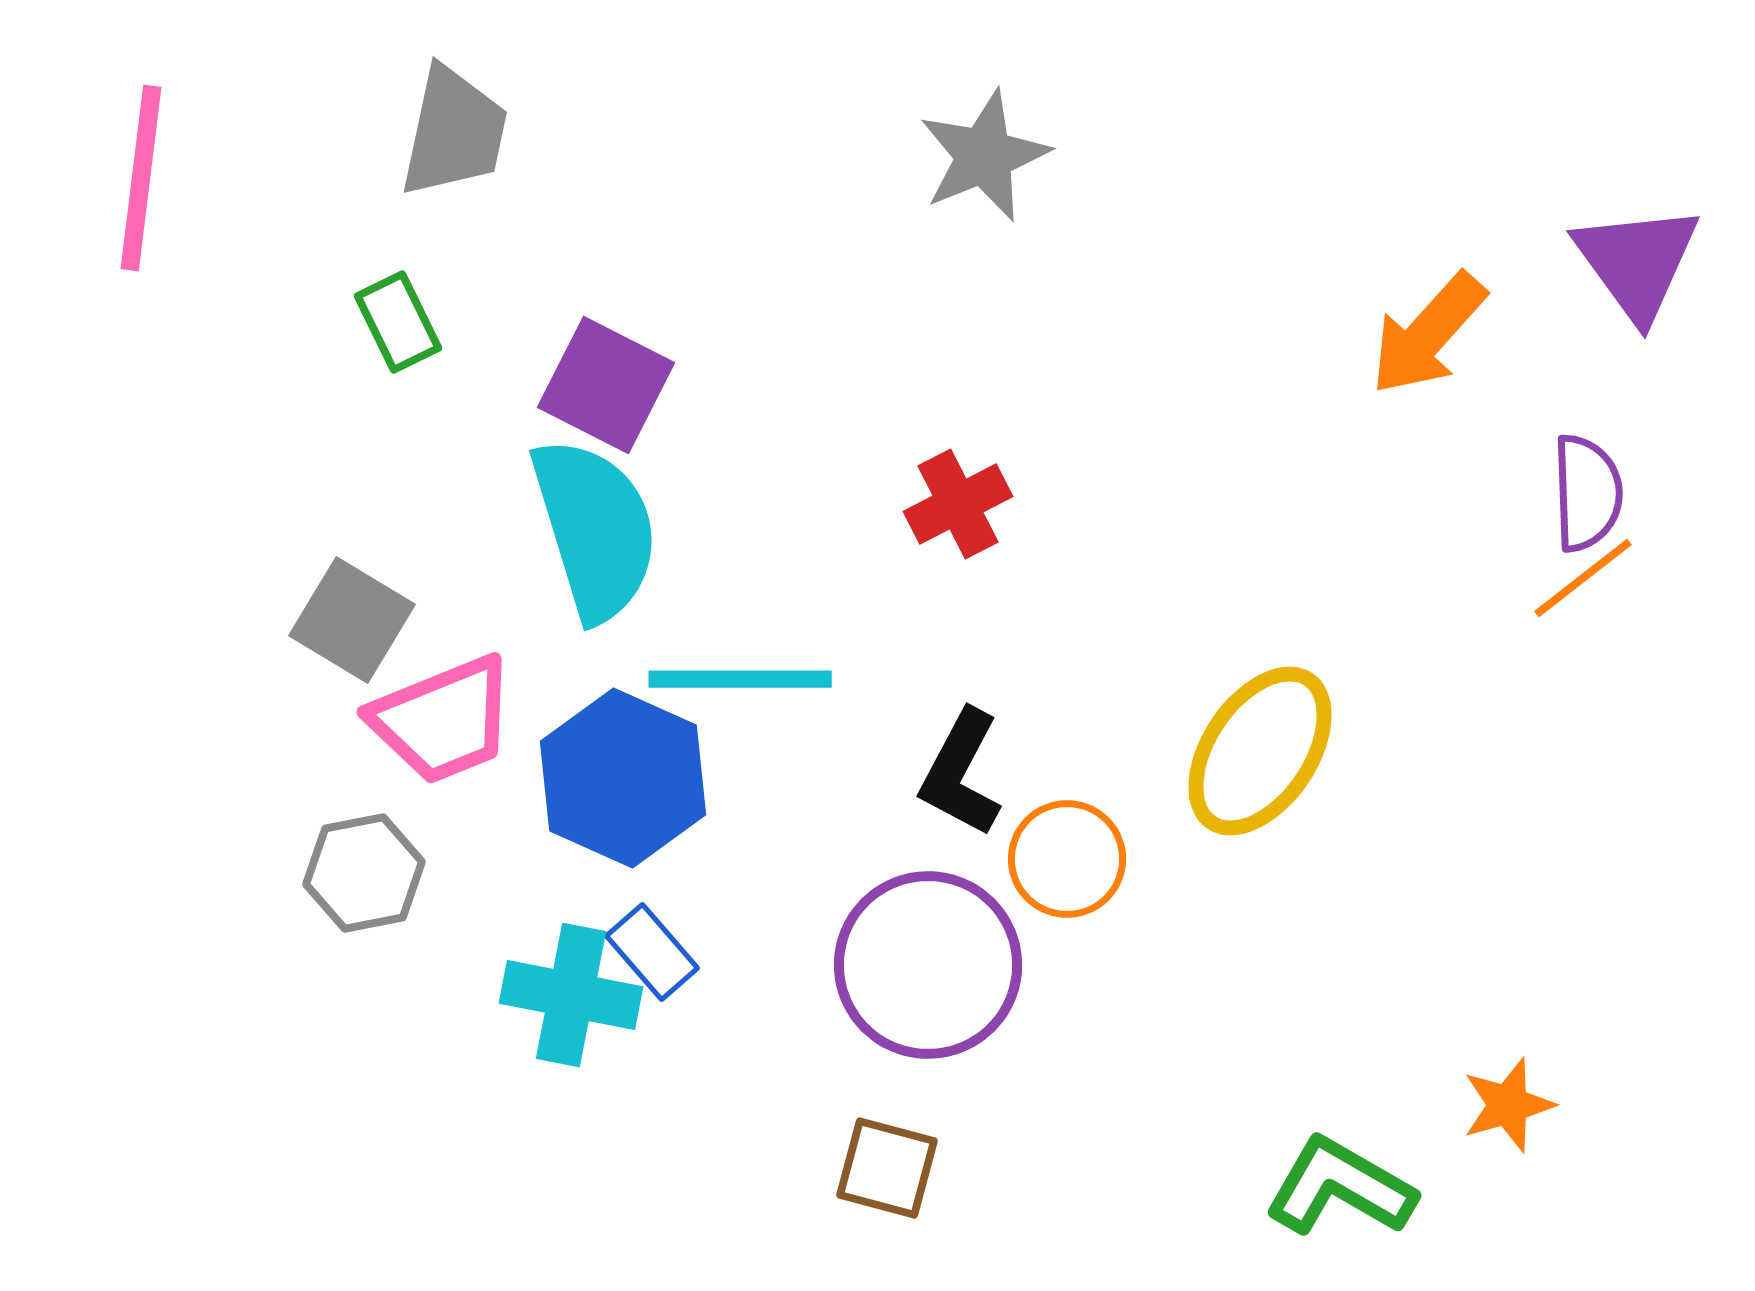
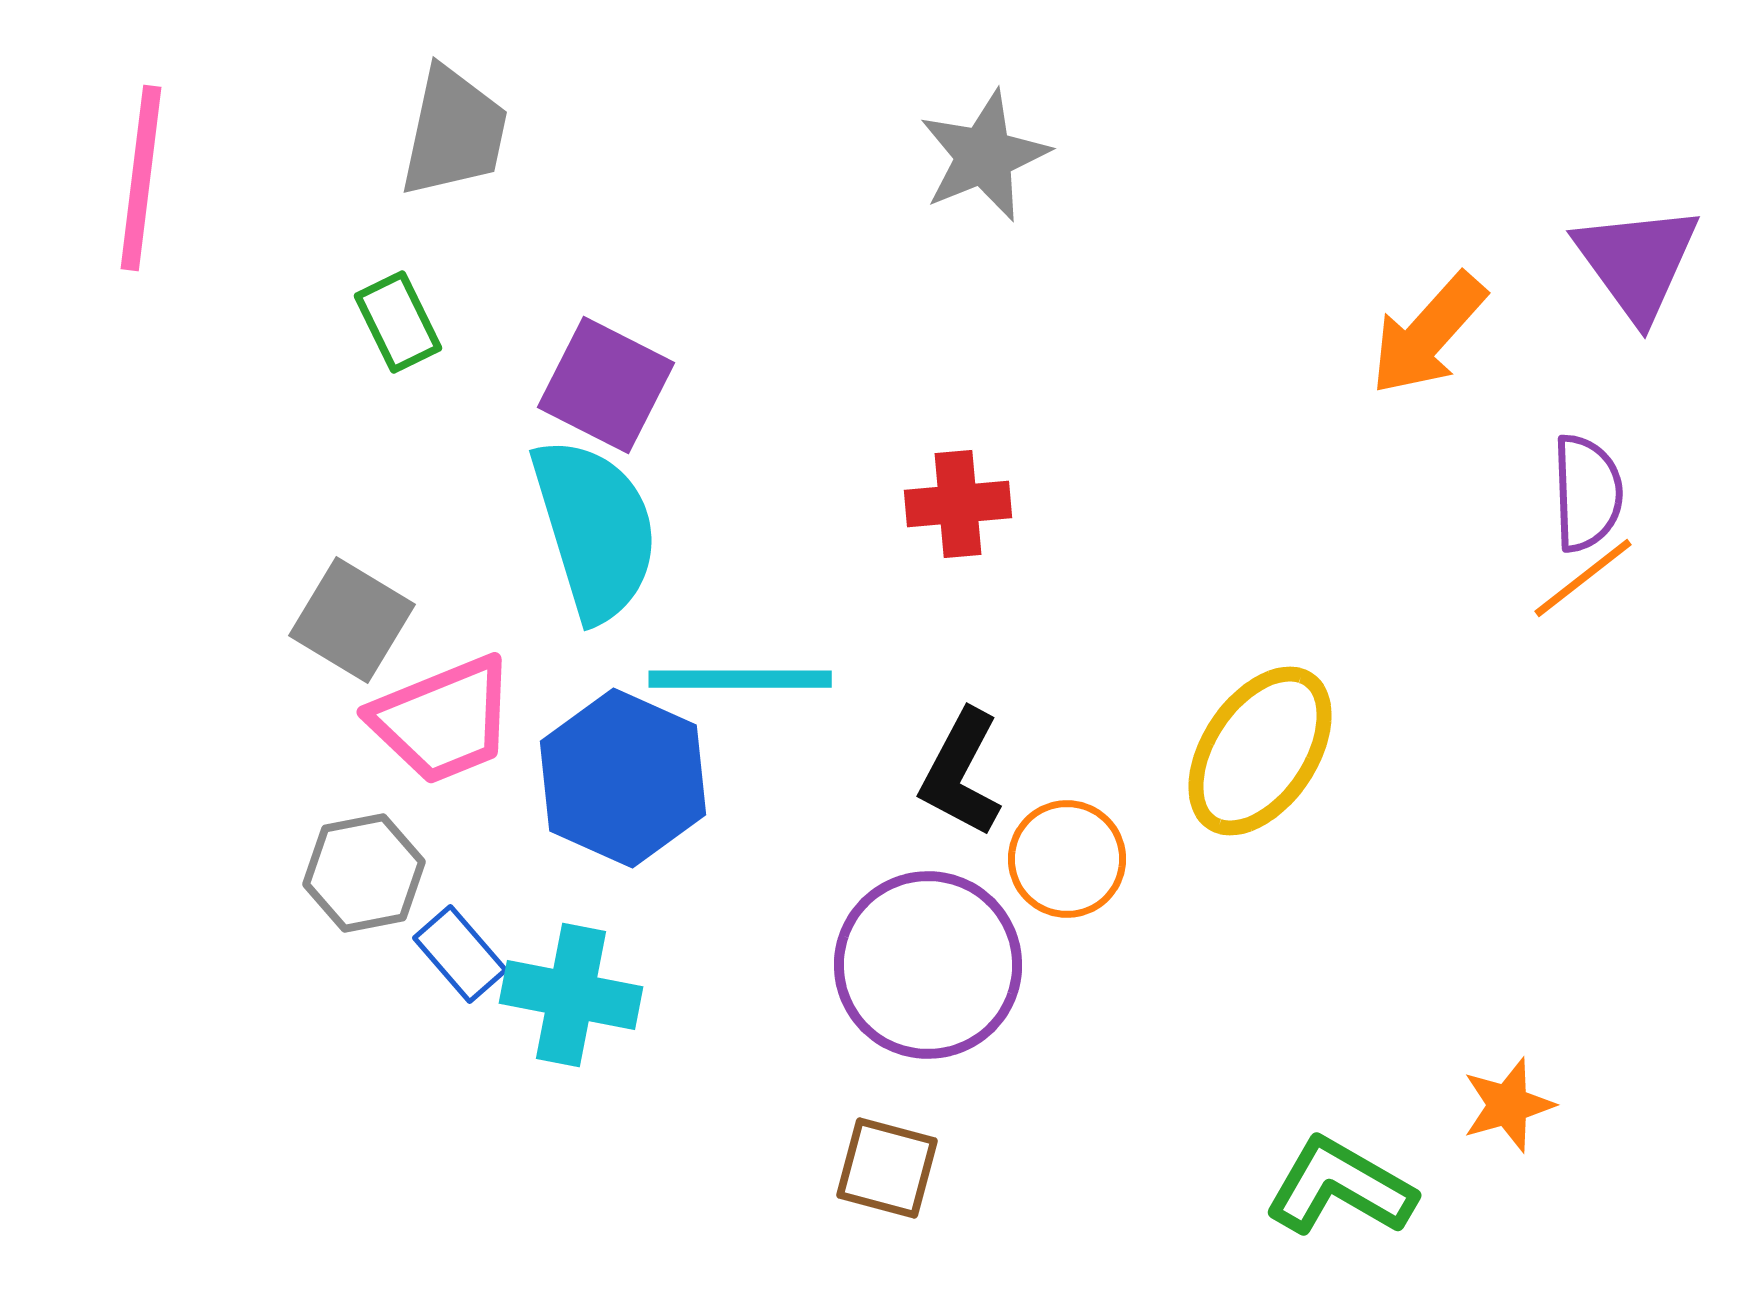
red cross: rotated 22 degrees clockwise
blue rectangle: moved 192 px left, 2 px down
